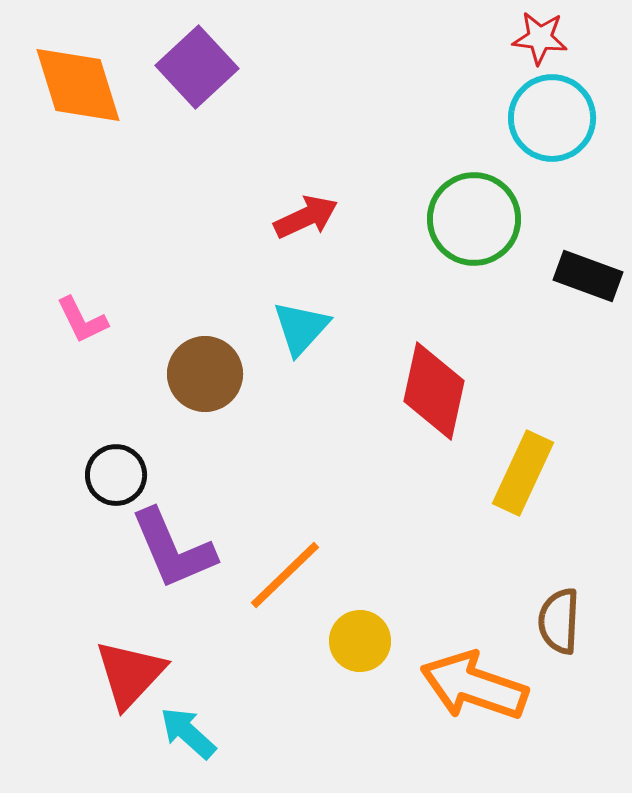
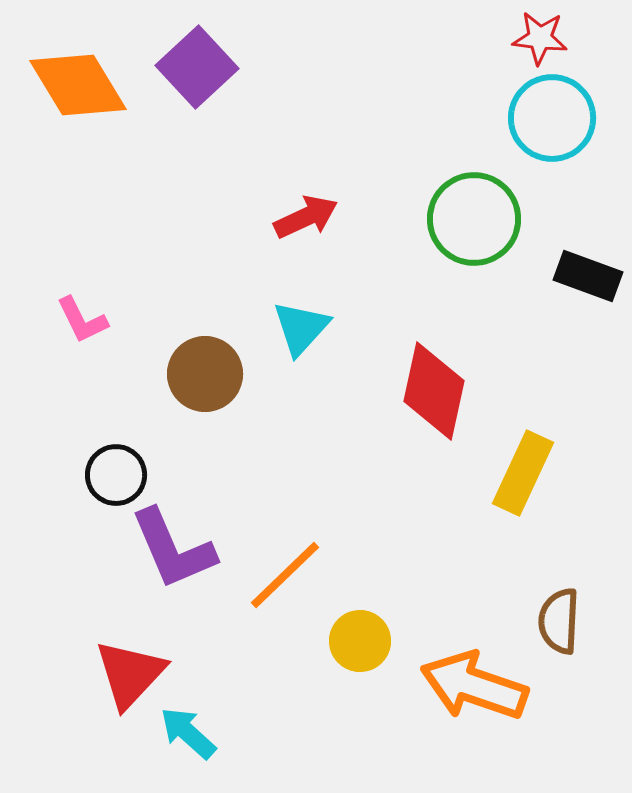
orange diamond: rotated 14 degrees counterclockwise
